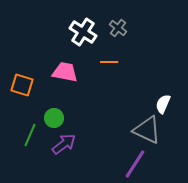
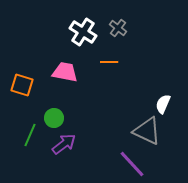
gray triangle: moved 1 px down
purple line: moved 3 px left; rotated 76 degrees counterclockwise
